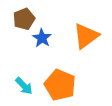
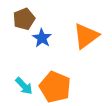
orange pentagon: moved 5 px left, 2 px down
